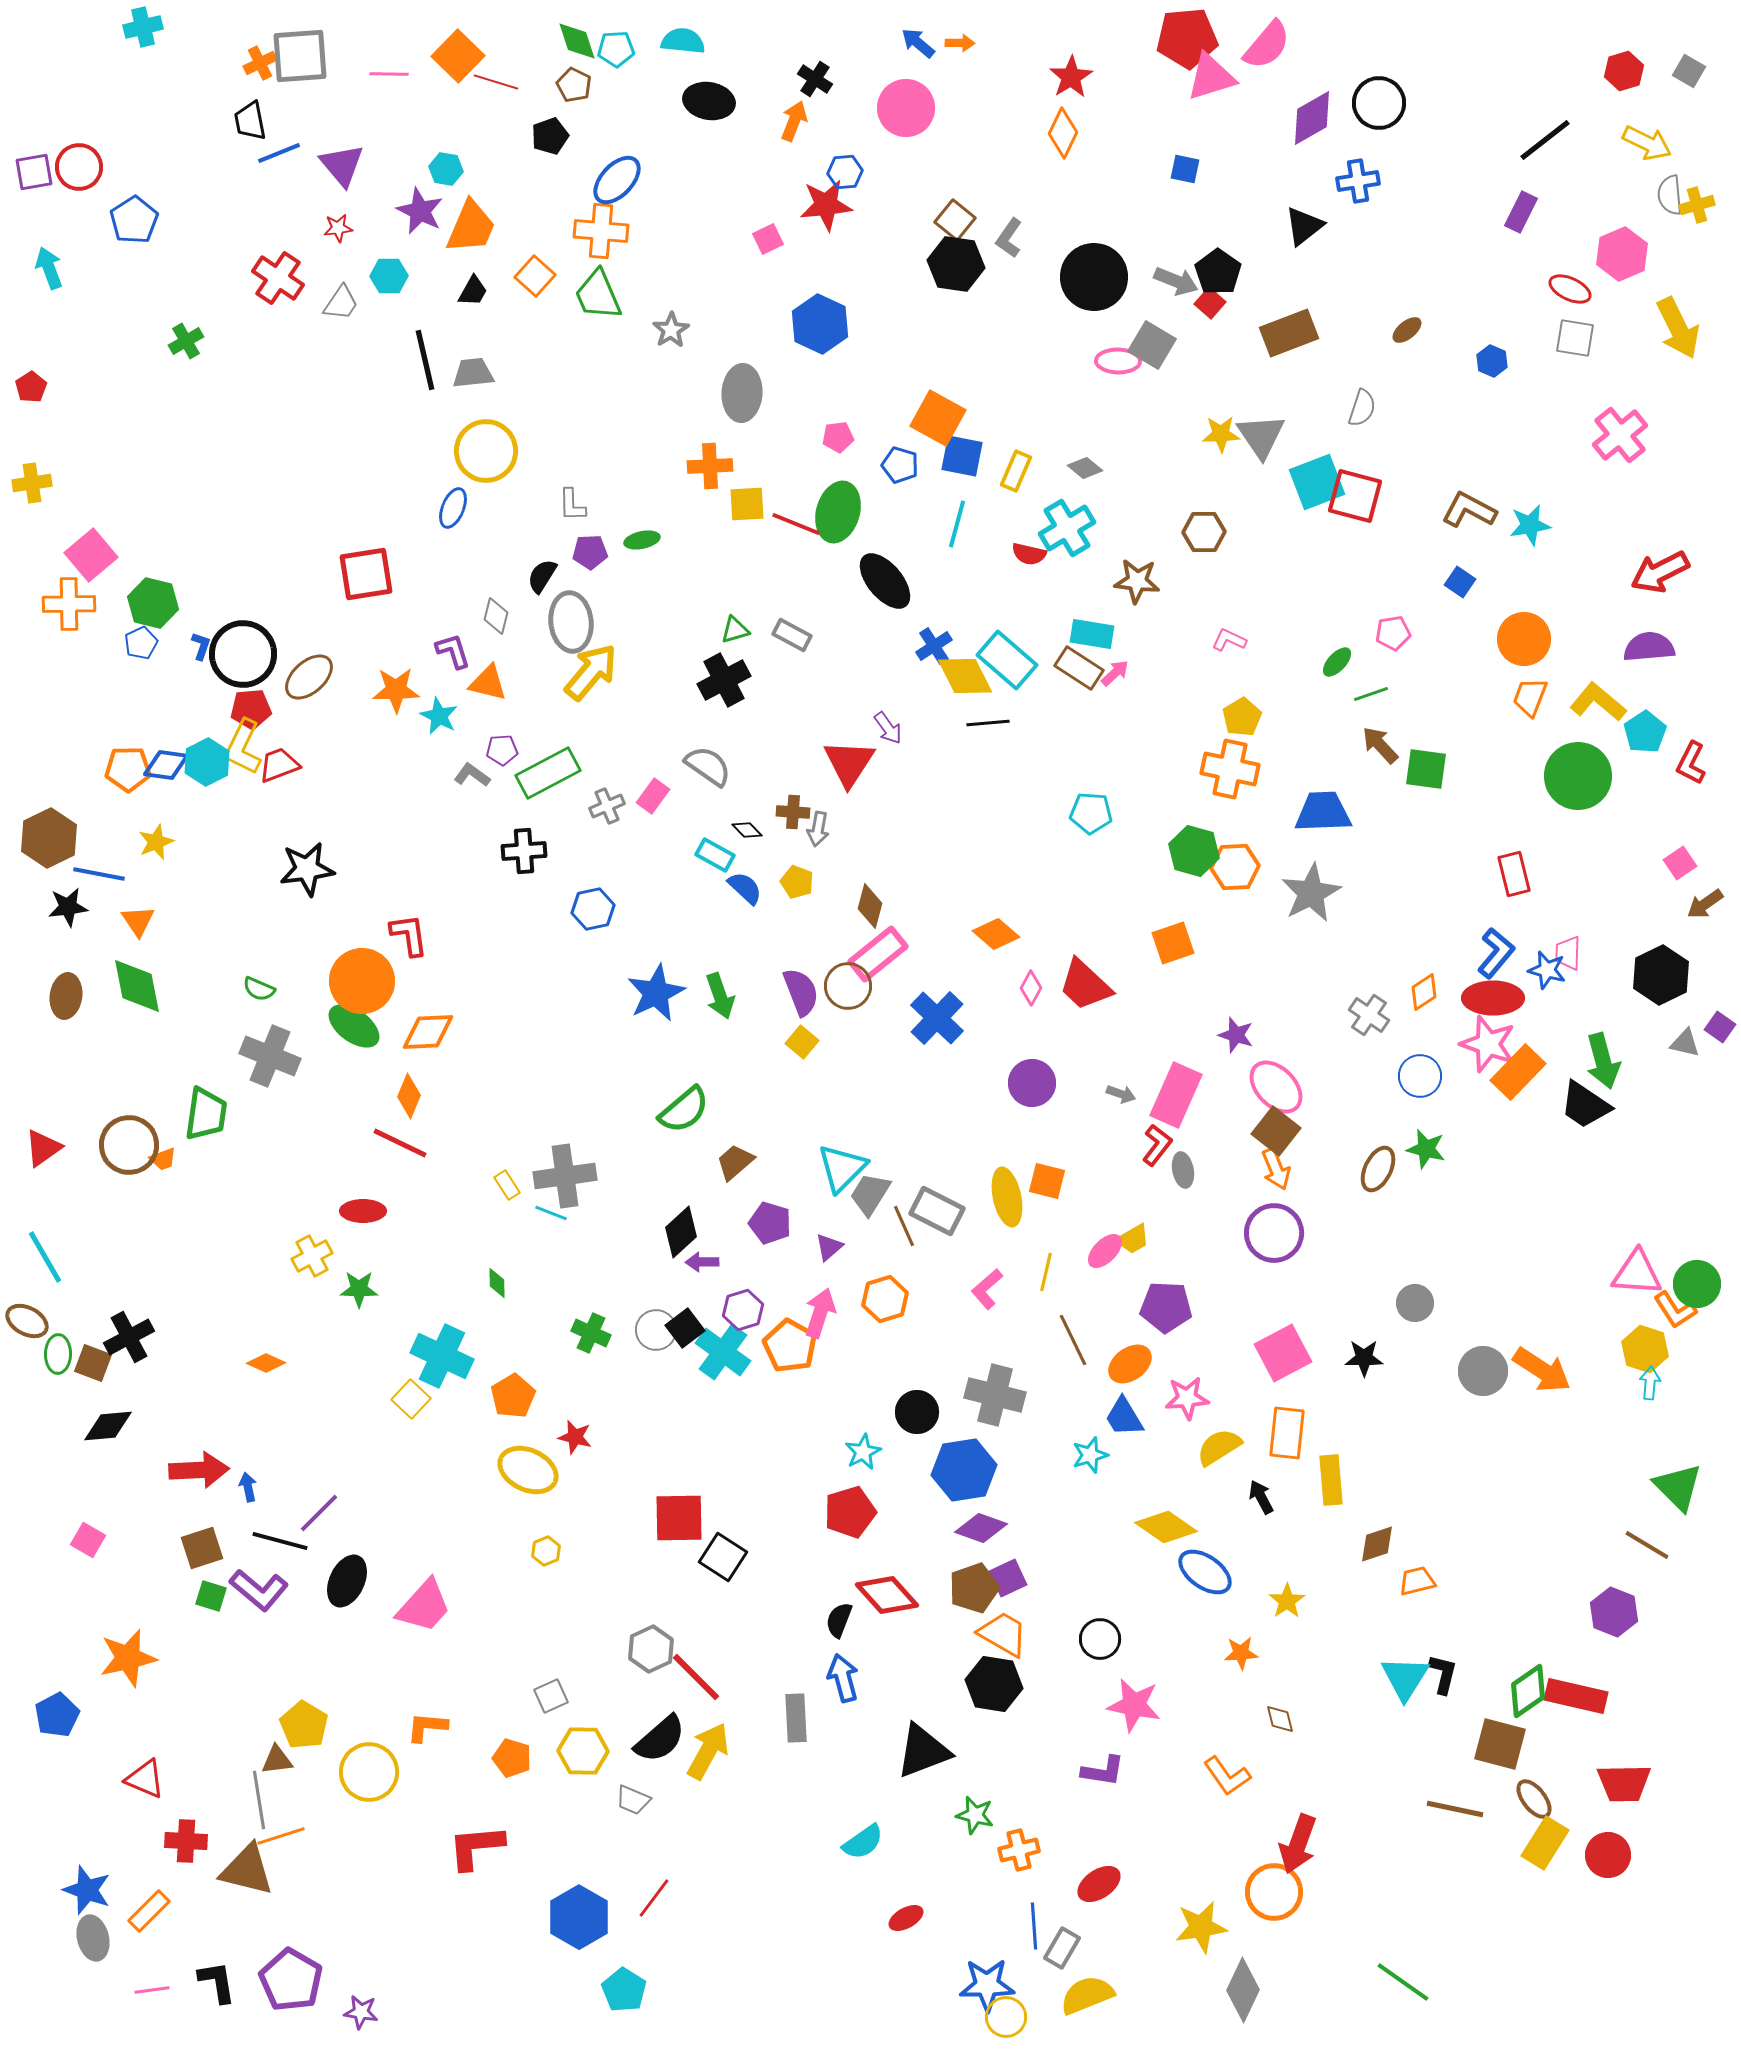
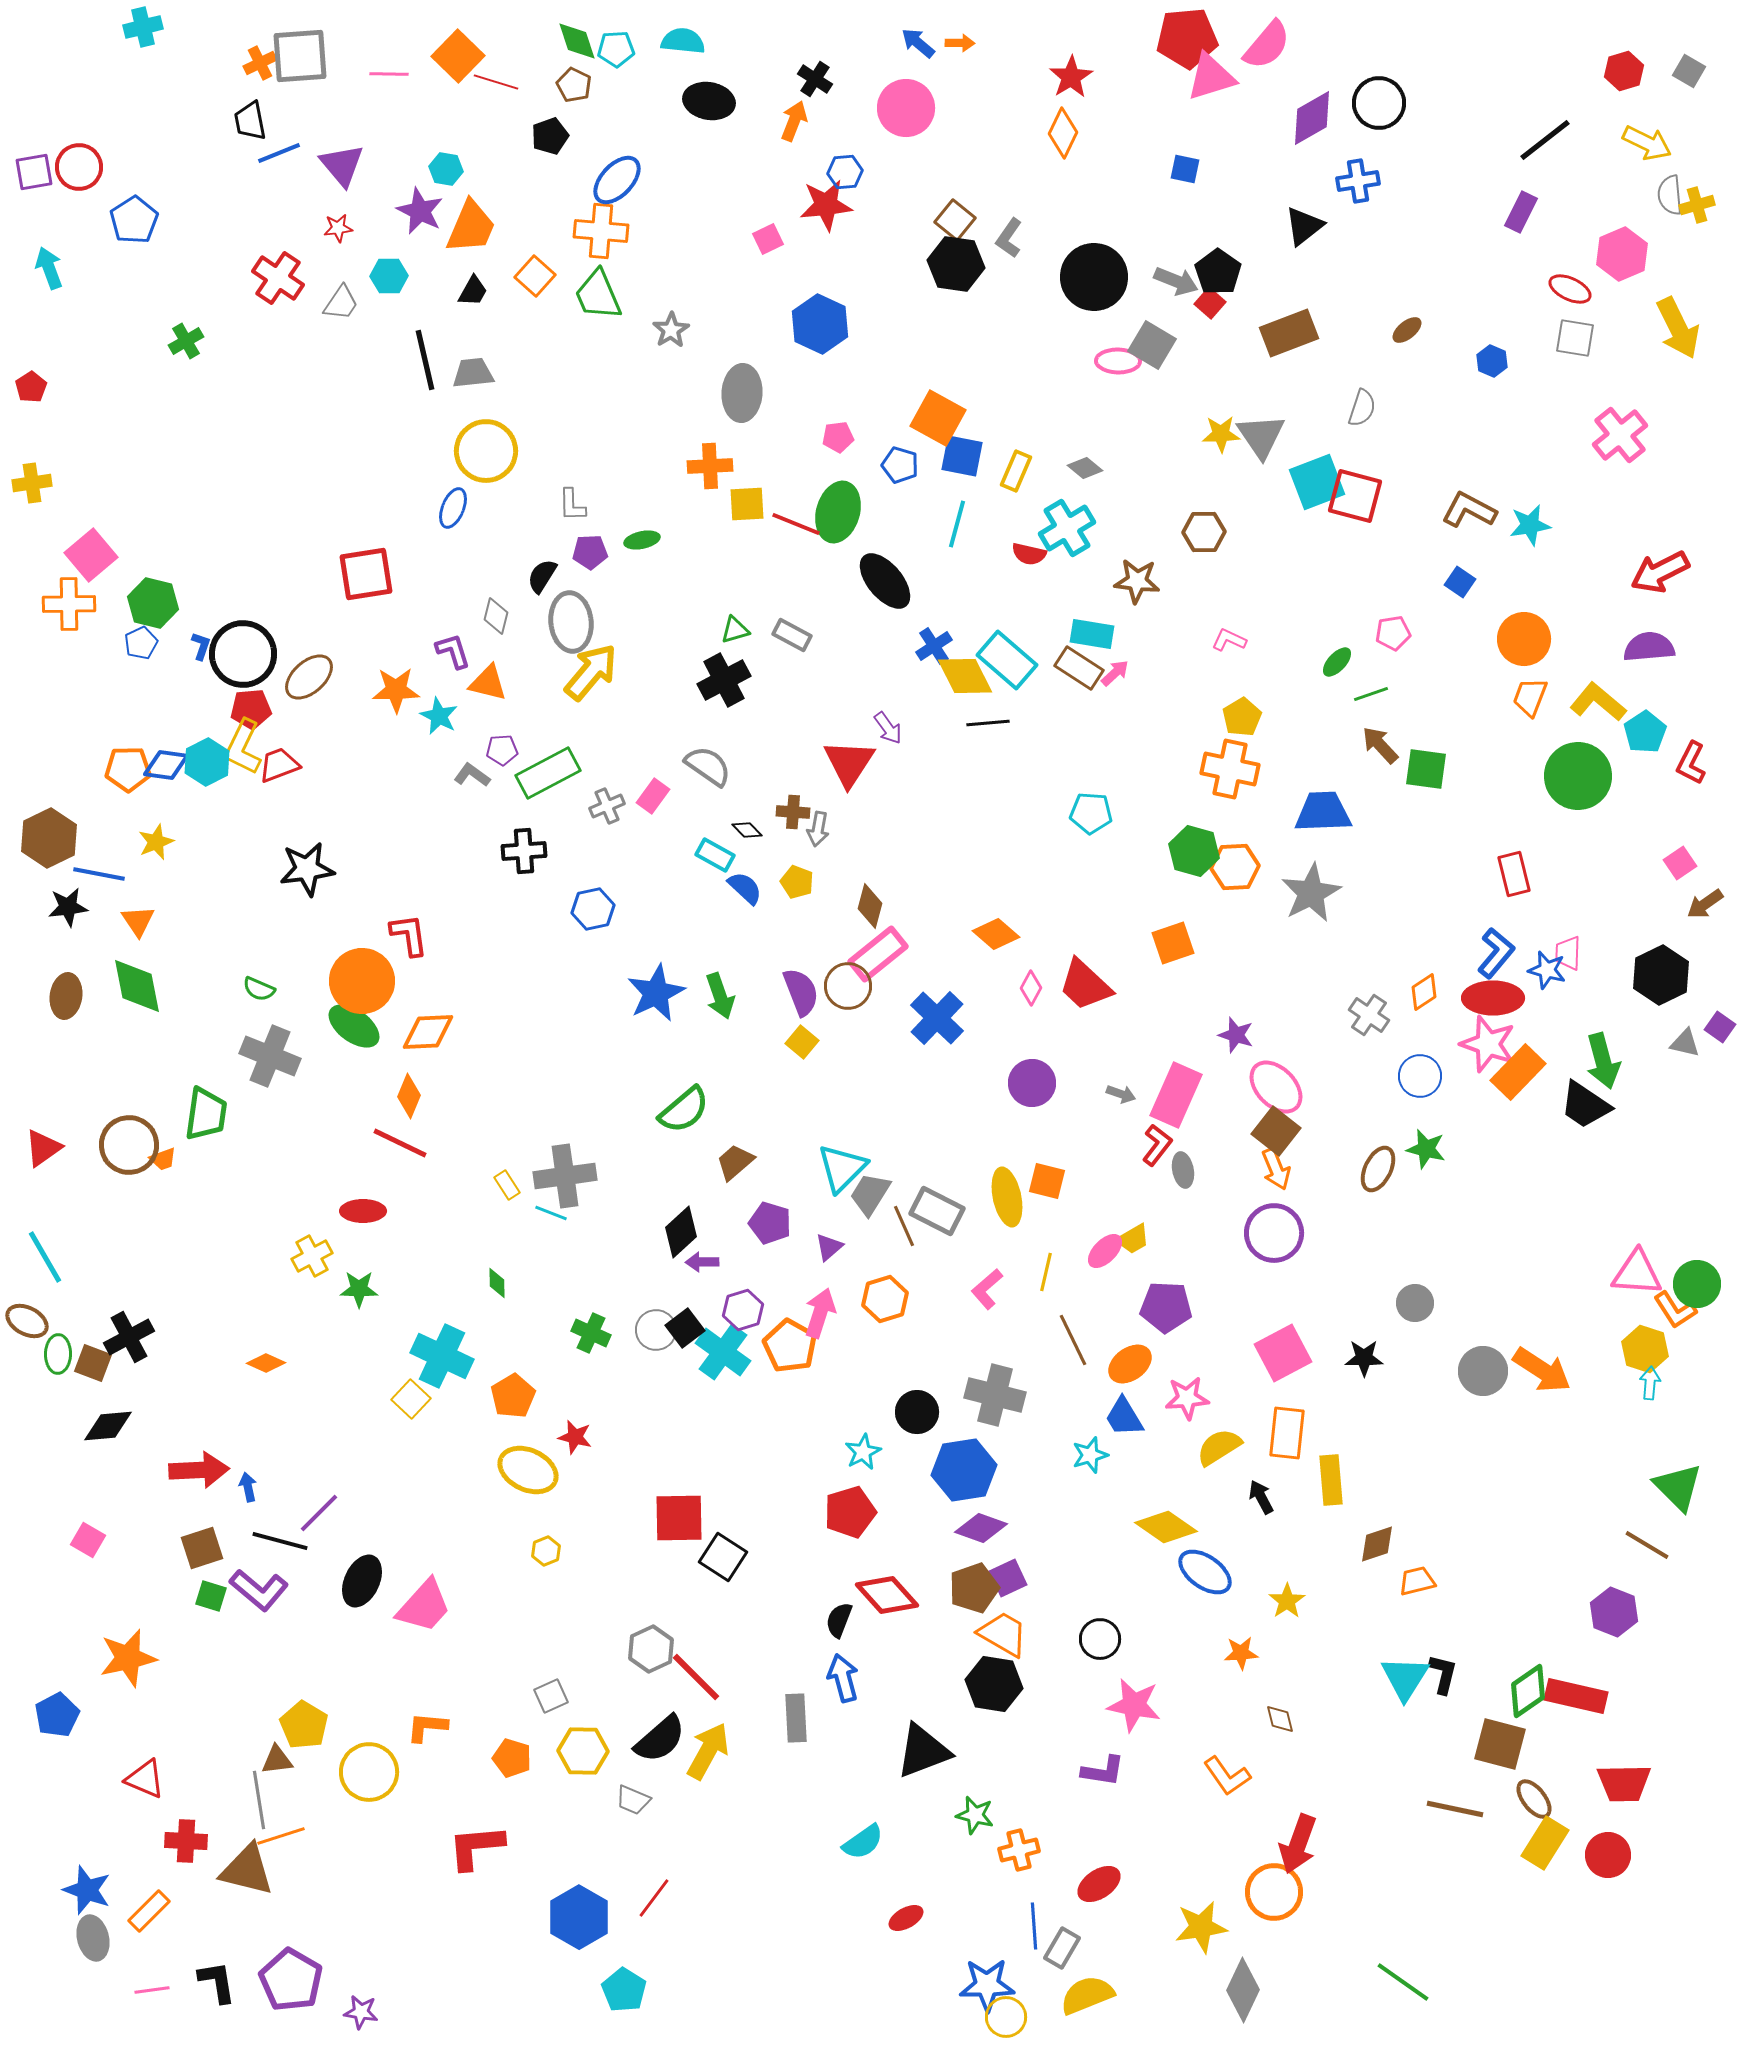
black ellipse at (347, 1581): moved 15 px right
